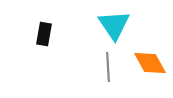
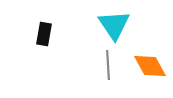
orange diamond: moved 3 px down
gray line: moved 2 px up
